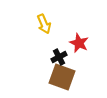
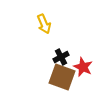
red star: moved 4 px right, 24 px down
black cross: moved 2 px right
